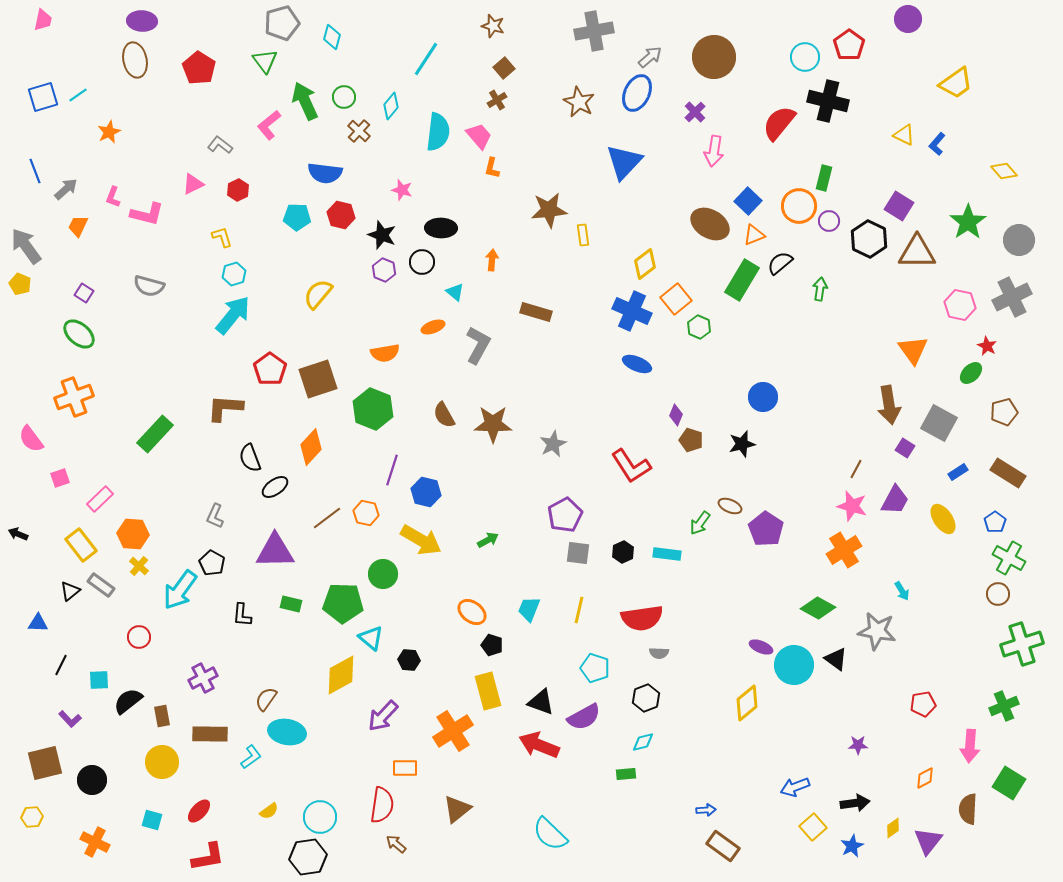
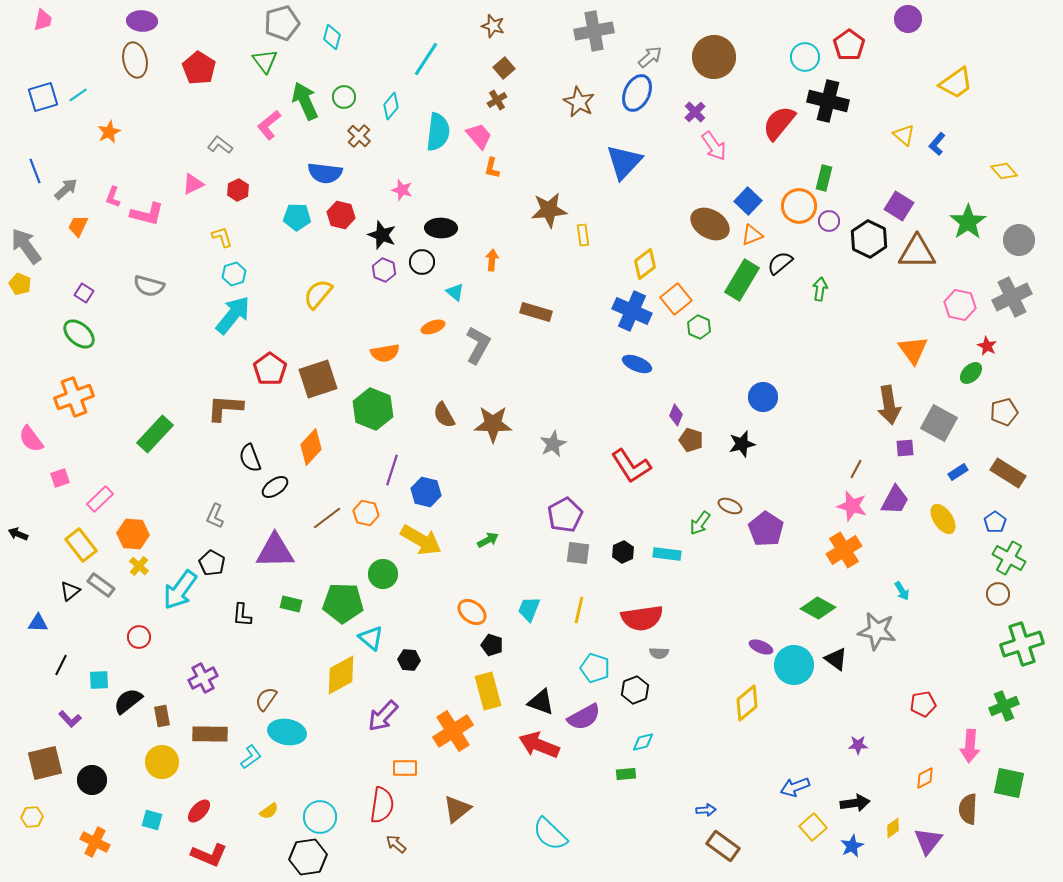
brown cross at (359, 131): moved 5 px down
yellow triangle at (904, 135): rotated 15 degrees clockwise
pink arrow at (714, 151): moved 5 px up; rotated 44 degrees counterclockwise
orange triangle at (754, 235): moved 2 px left
purple square at (905, 448): rotated 36 degrees counterclockwise
black hexagon at (646, 698): moved 11 px left, 8 px up
green square at (1009, 783): rotated 20 degrees counterclockwise
red L-shape at (208, 857): moved 1 px right, 2 px up; rotated 33 degrees clockwise
